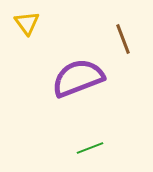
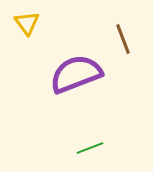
purple semicircle: moved 2 px left, 4 px up
